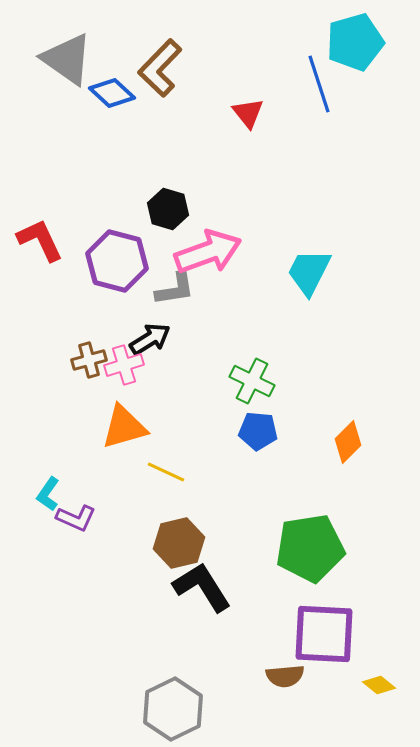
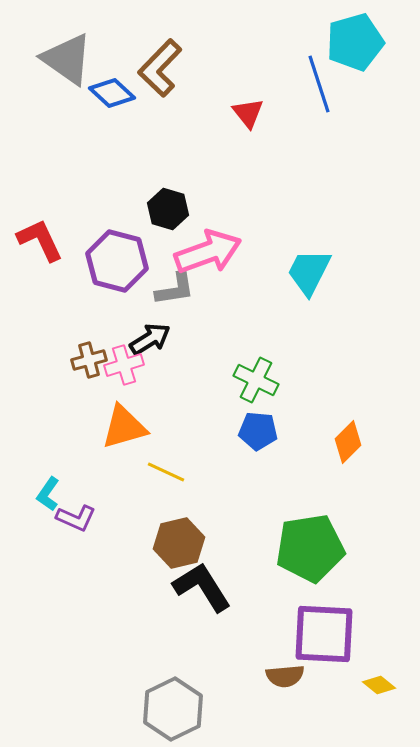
green cross: moved 4 px right, 1 px up
